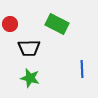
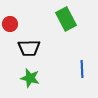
green rectangle: moved 9 px right, 5 px up; rotated 35 degrees clockwise
